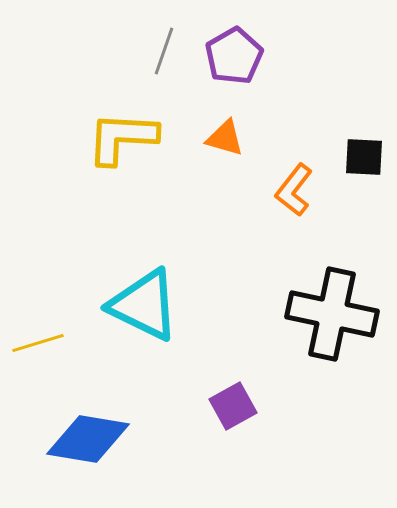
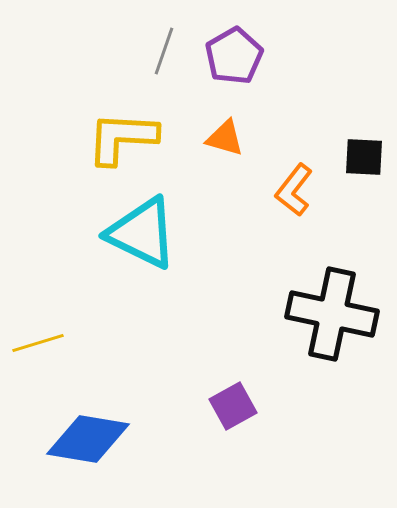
cyan triangle: moved 2 px left, 72 px up
